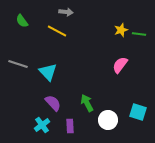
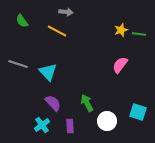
white circle: moved 1 px left, 1 px down
